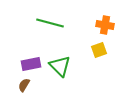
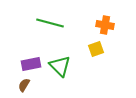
yellow square: moved 3 px left, 1 px up
